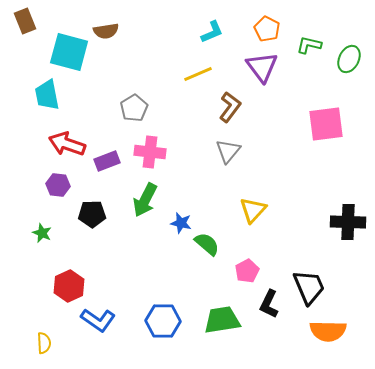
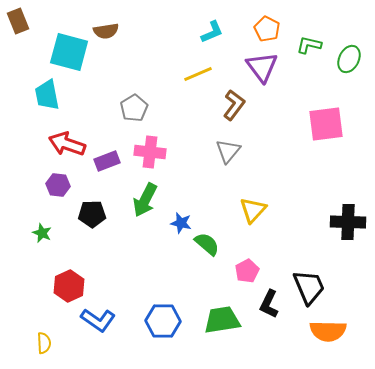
brown rectangle: moved 7 px left
brown L-shape: moved 4 px right, 2 px up
